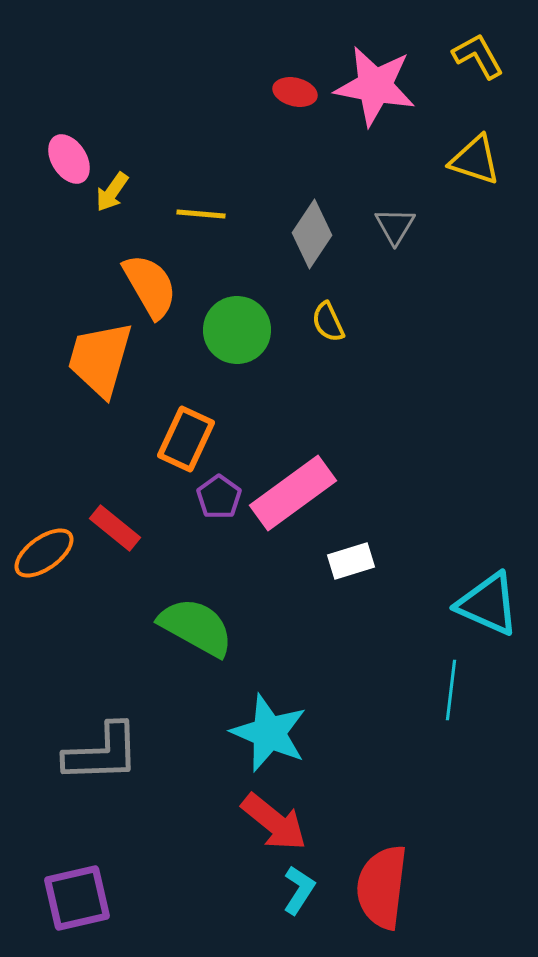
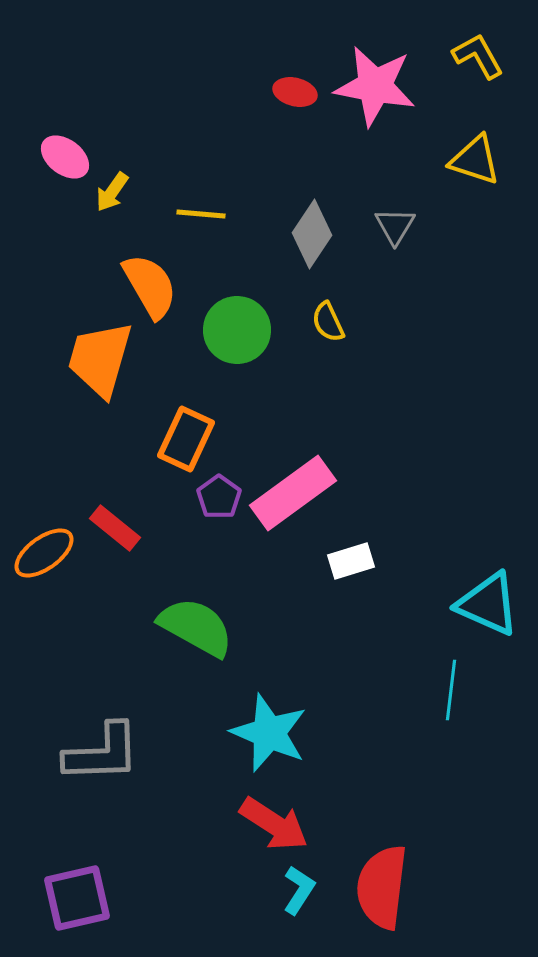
pink ellipse: moved 4 px left, 2 px up; rotated 21 degrees counterclockwise
red arrow: moved 2 px down; rotated 6 degrees counterclockwise
